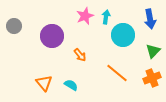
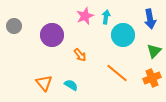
purple circle: moved 1 px up
green triangle: moved 1 px right
